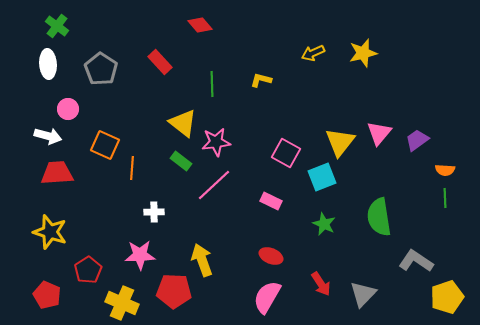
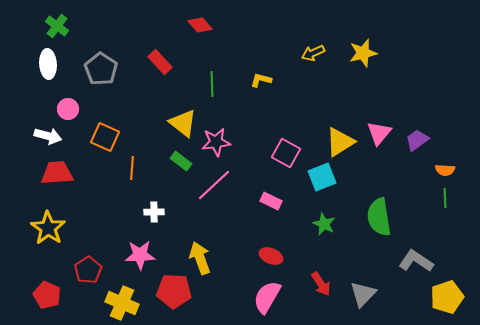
yellow triangle at (340, 142): rotated 20 degrees clockwise
orange square at (105, 145): moved 8 px up
yellow star at (50, 232): moved 2 px left, 4 px up; rotated 16 degrees clockwise
yellow arrow at (202, 260): moved 2 px left, 2 px up
